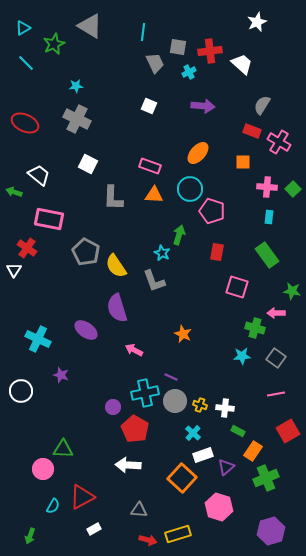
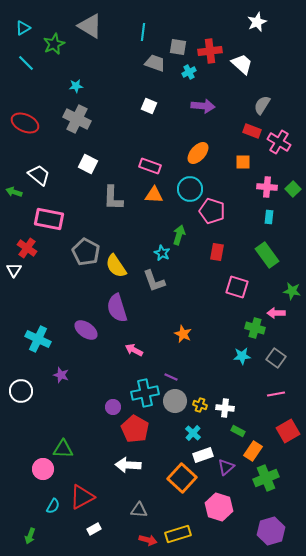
gray trapezoid at (155, 63): rotated 45 degrees counterclockwise
